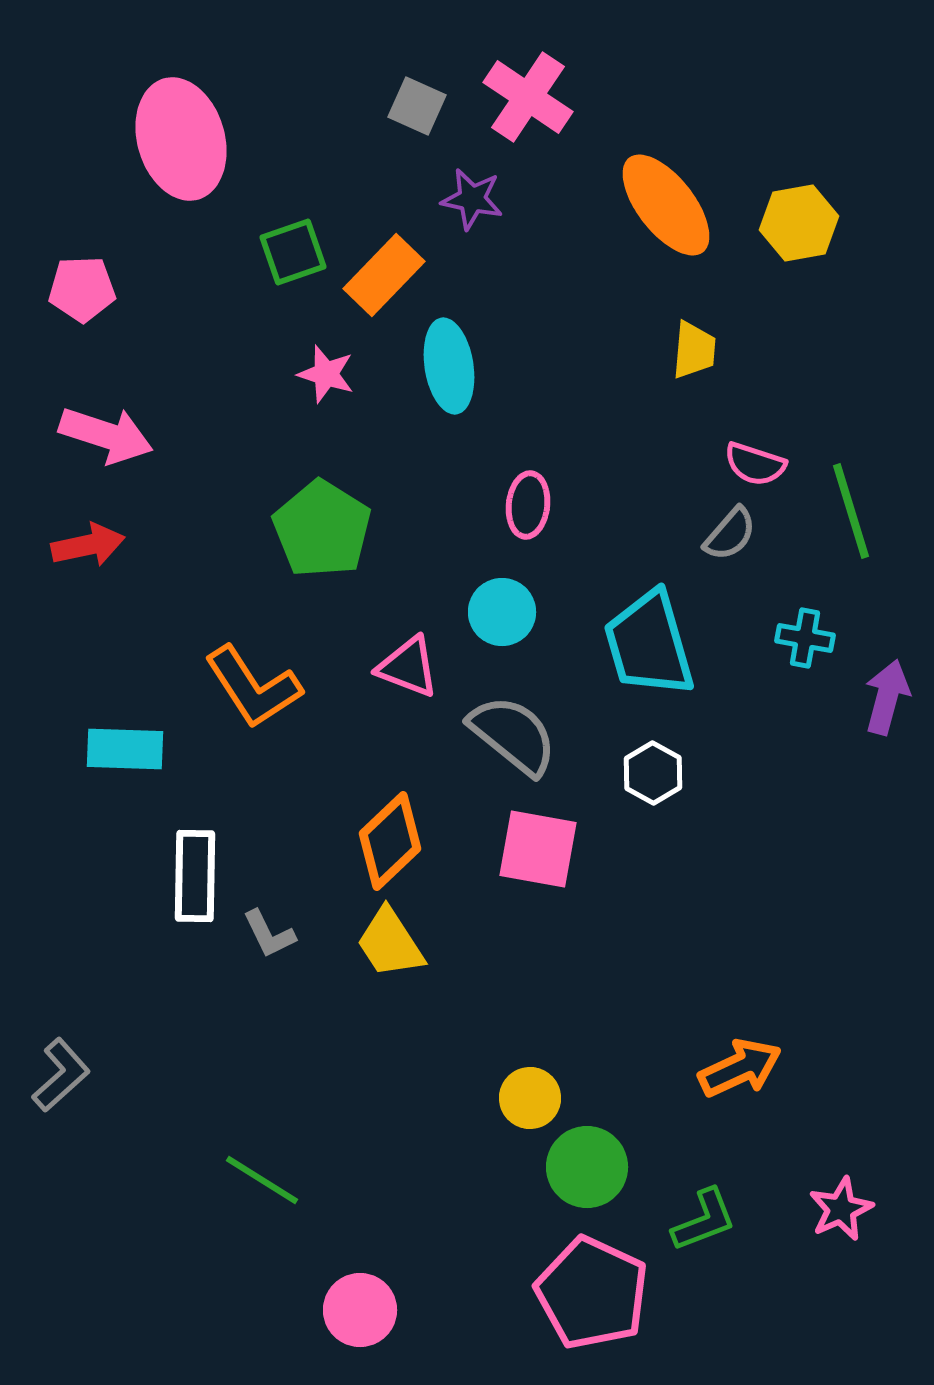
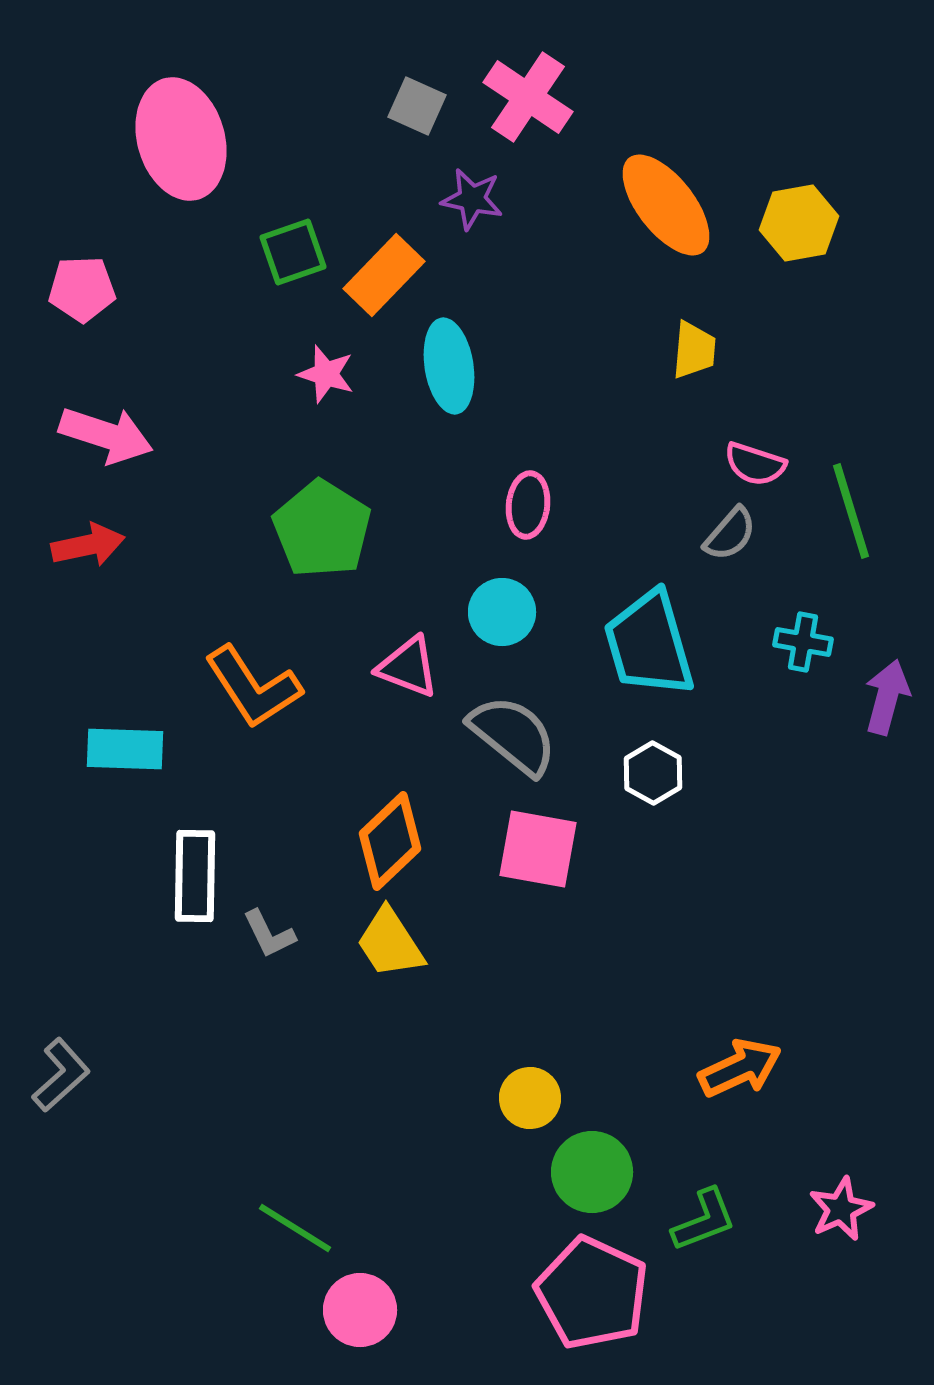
cyan cross at (805, 638): moved 2 px left, 4 px down
green circle at (587, 1167): moved 5 px right, 5 px down
green line at (262, 1180): moved 33 px right, 48 px down
